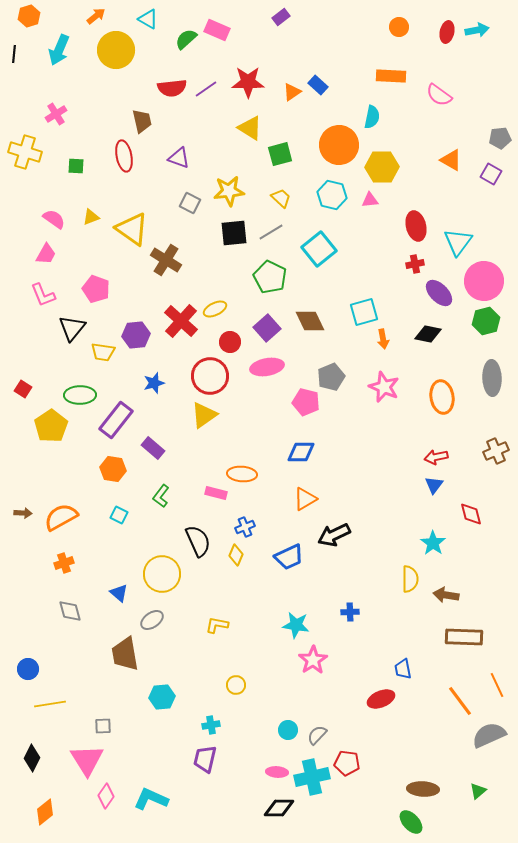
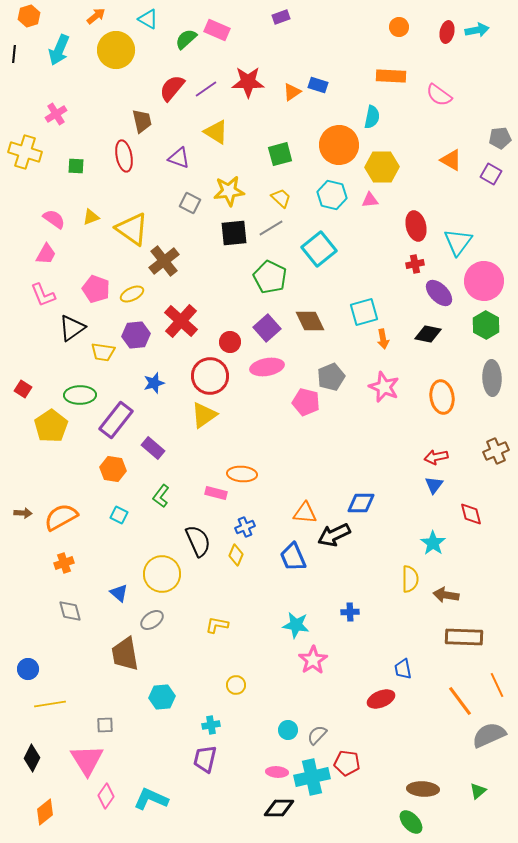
purple rectangle at (281, 17): rotated 18 degrees clockwise
blue rectangle at (318, 85): rotated 24 degrees counterclockwise
red semicircle at (172, 88): rotated 136 degrees clockwise
yellow triangle at (250, 128): moved 34 px left, 4 px down
gray line at (271, 232): moved 4 px up
brown cross at (166, 260): moved 2 px left, 1 px down; rotated 20 degrees clockwise
yellow ellipse at (215, 309): moved 83 px left, 15 px up
green hexagon at (486, 321): moved 4 px down; rotated 16 degrees counterclockwise
black triangle at (72, 328): rotated 16 degrees clockwise
blue diamond at (301, 452): moved 60 px right, 51 px down
orange triangle at (305, 499): moved 14 px down; rotated 35 degrees clockwise
blue trapezoid at (289, 557): moved 4 px right; rotated 92 degrees clockwise
gray square at (103, 726): moved 2 px right, 1 px up
